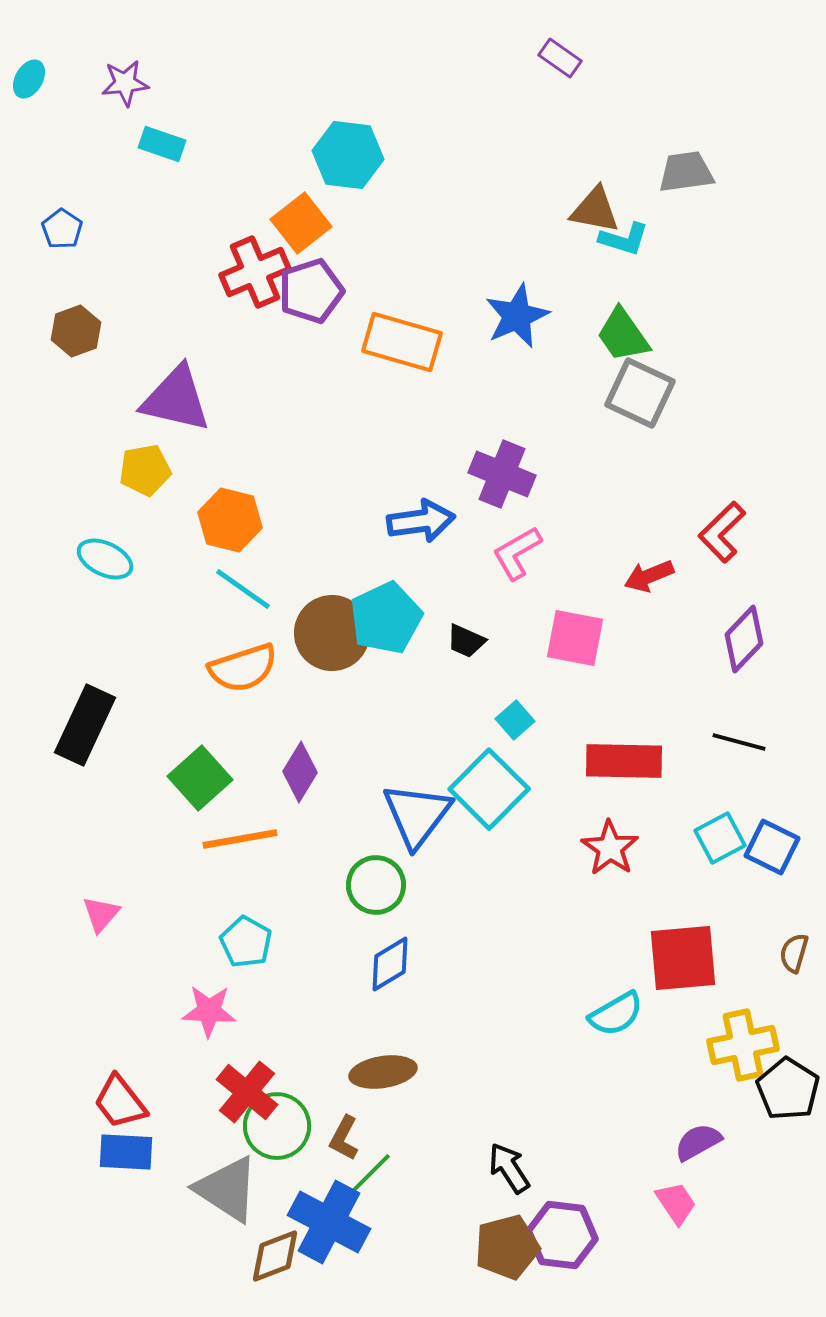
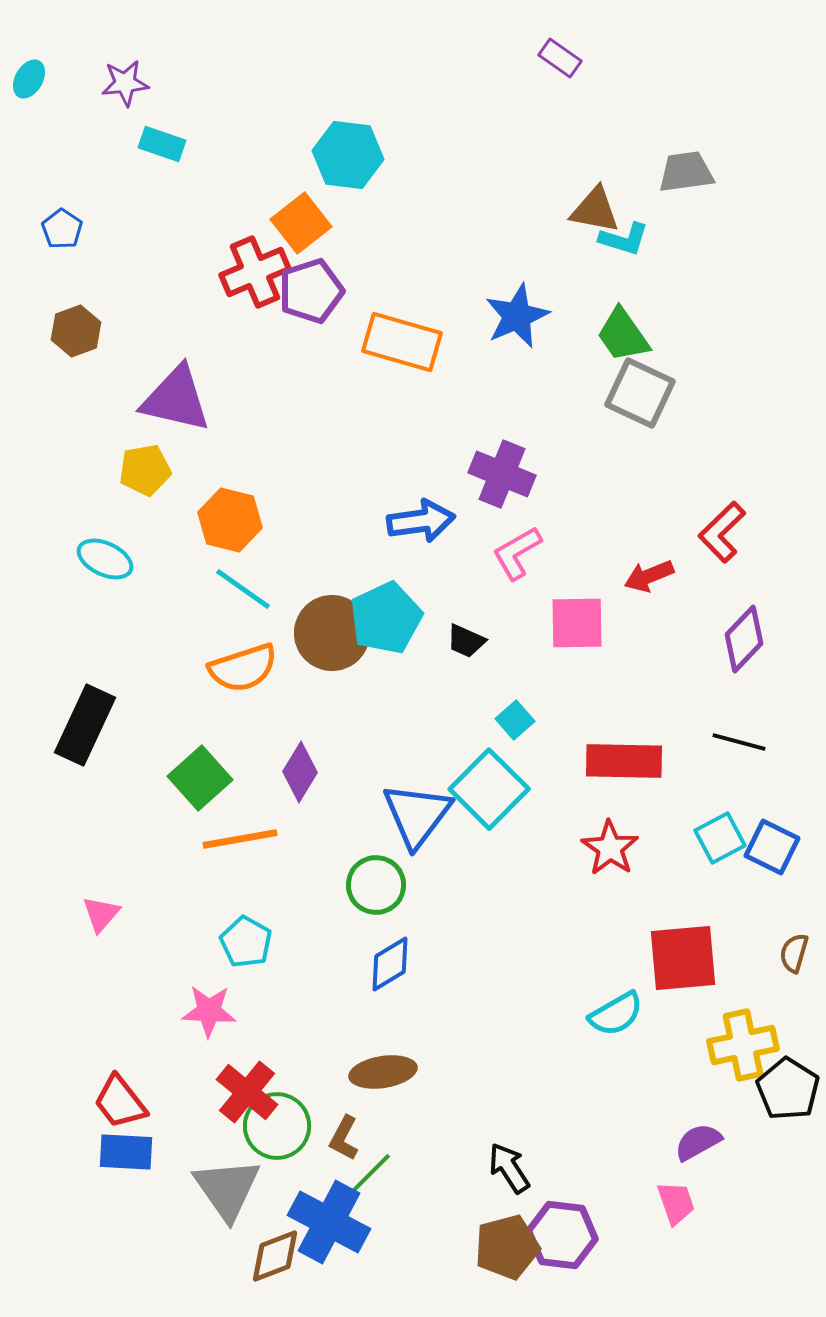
pink square at (575, 638): moved 2 px right, 15 px up; rotated 12 degrees counterclockwise
gray triangle at (227, 1189): rotated 22 degrees clockwise
pink trapezoid at (676, 1203): rotated 15 degrees clockwise
